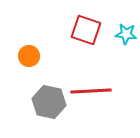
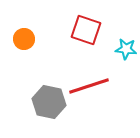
cyan star: moved 15 px down
orange circle: moved 5 px left, 17 px up
red line: moved 2 px left, 5 px up; rotated 15 degrees counterclockwise
